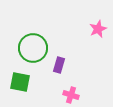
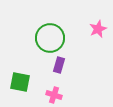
green circle: moved 17 px right, 10 px up
pink cross: moved 17 px left
